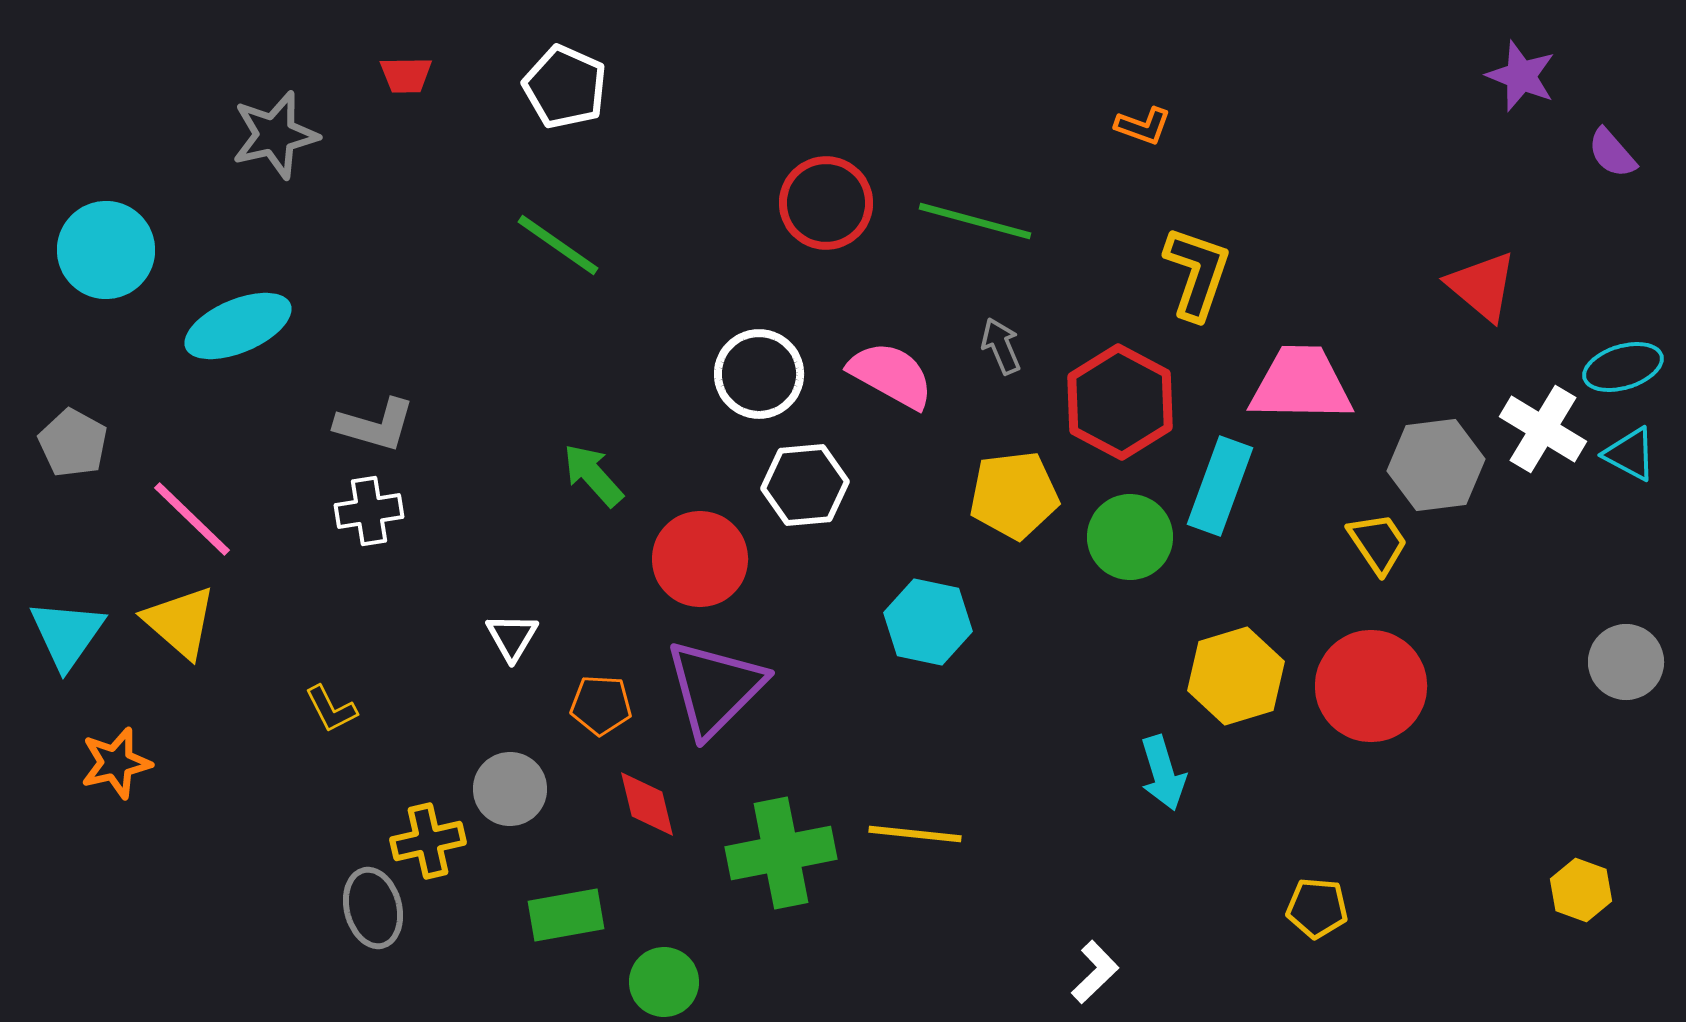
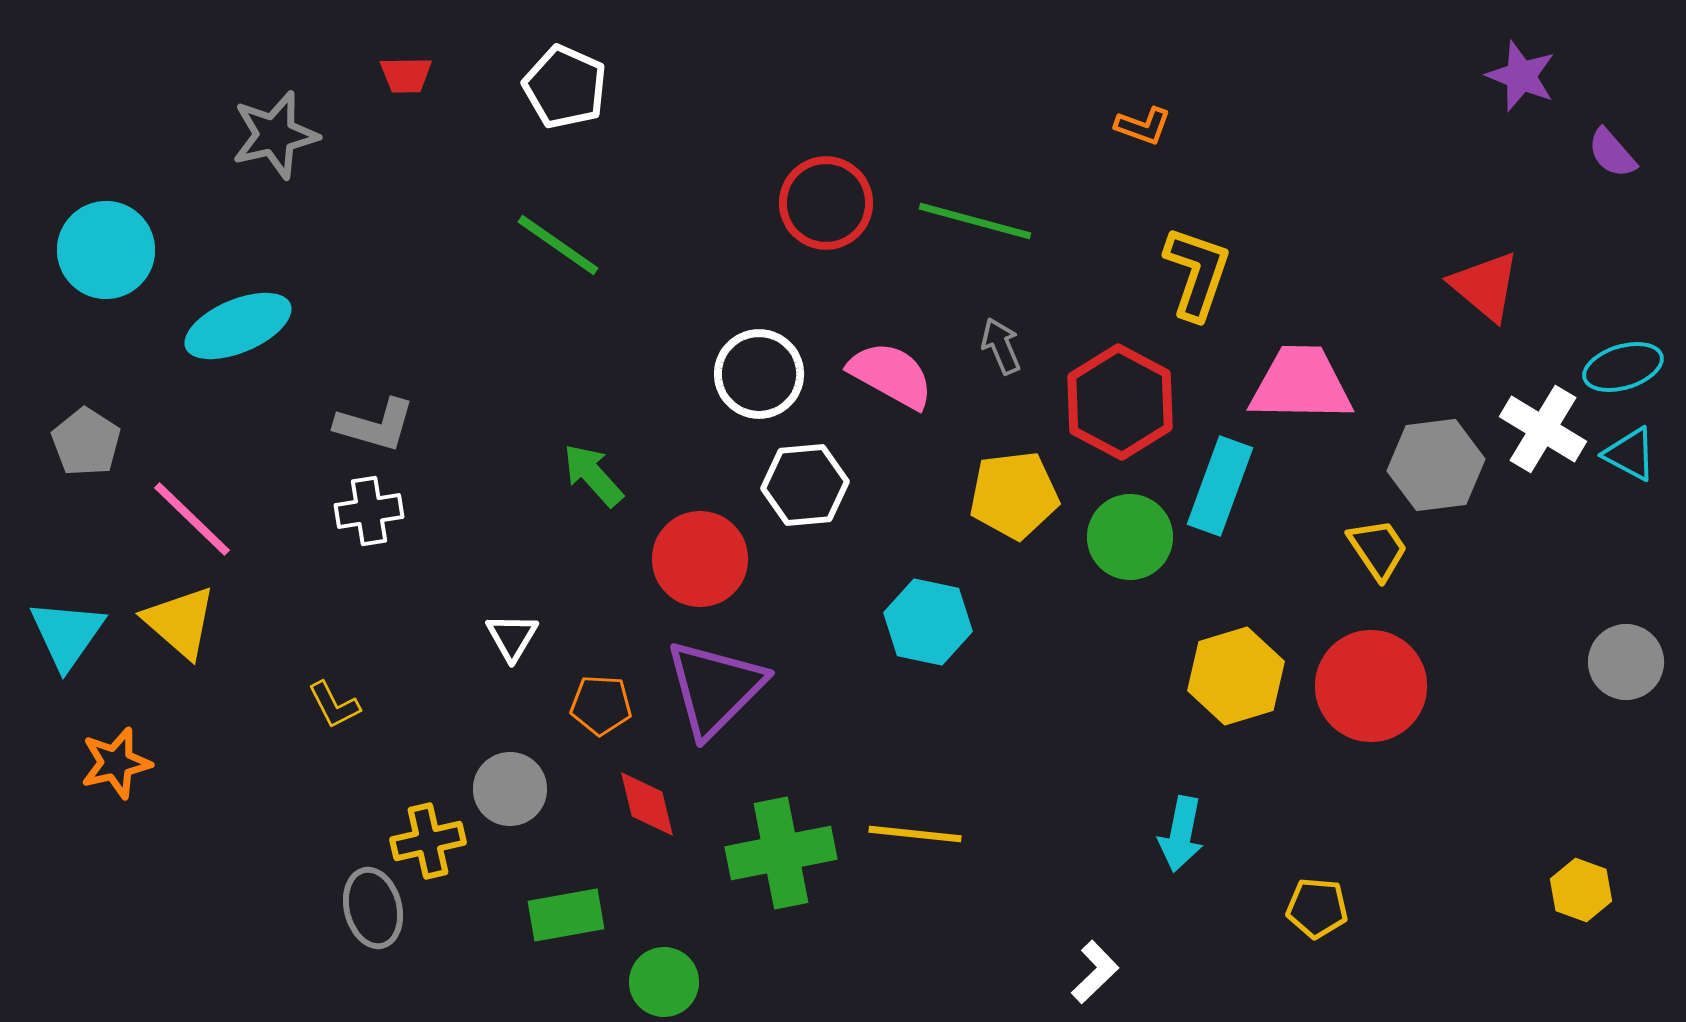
red triangle at (1482, 286): moved 3 px right
gray pentagon at (73, 443): moved 13 px right, 1 px up; rotated 4 degrees clockwise
yellow trapezoid at (1378, 543): moved 6 px down
yellow L-shape at (331, 709): moved 3 px right, 4 px up
cyan arrow at (1163, 773): moved 18 px right, 61 px down; rotated 28 degrees clockwise
